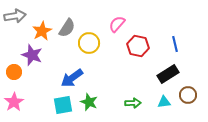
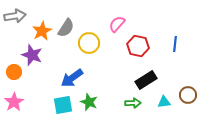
gray semicircle: moved 1 px left
blue line: rotated 21 degrees clockwise
black rectangle: moved 22 px left, 6 px down
